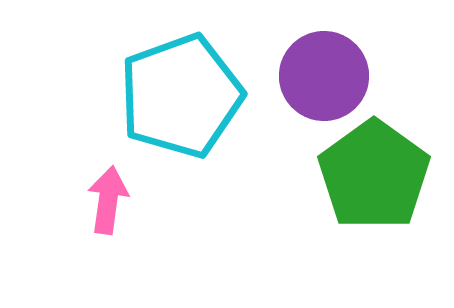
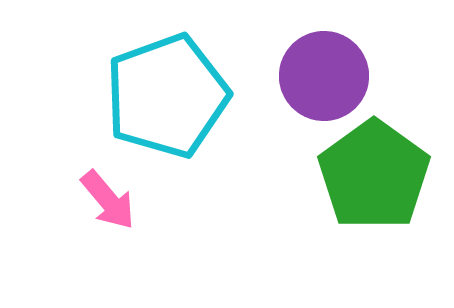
cyan pentagon: moved 14 px left
pink arrow: rotated 132 degrees clockwise
